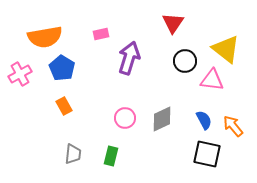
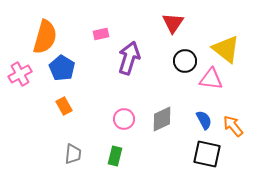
orange semicircle: rotated 64 degrees counterclockwise
pink triangle: moved 1 px left, 1 px up
pink circle: moved 1 px left, 1 px down
green rectangle: moved 4 px right
